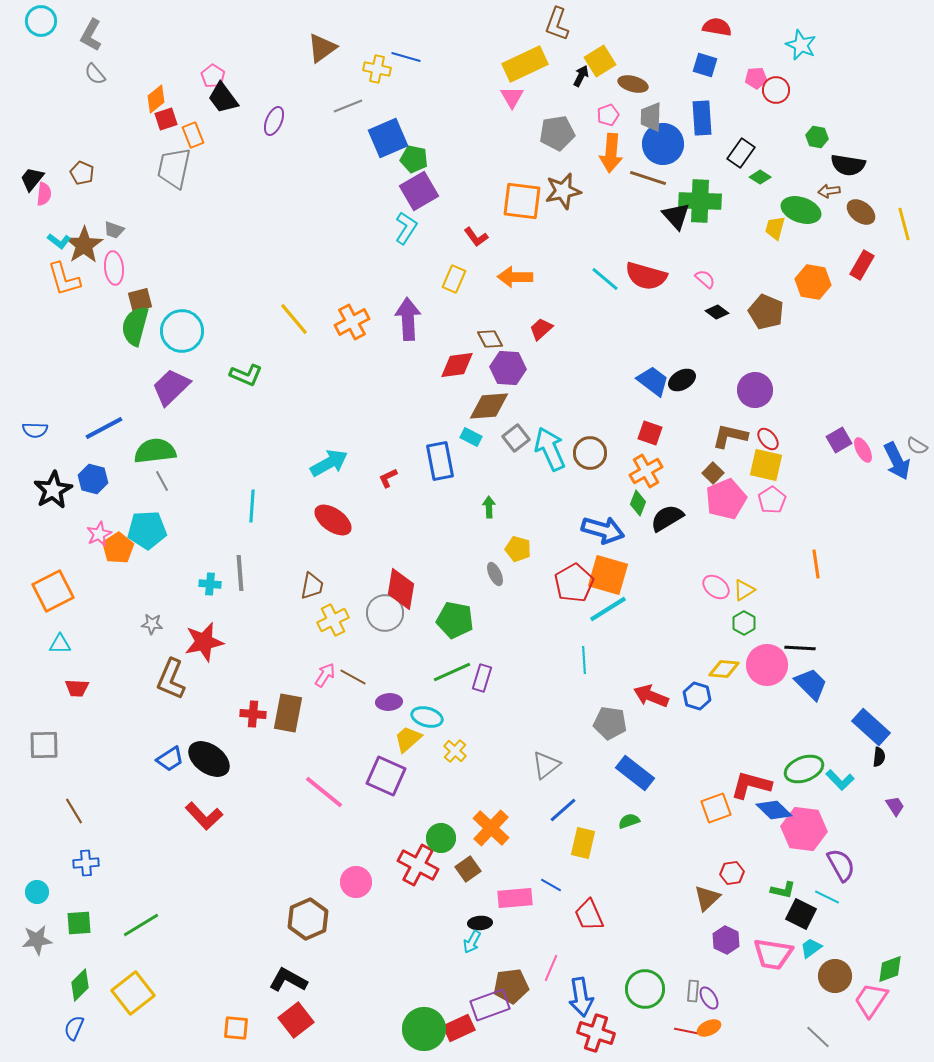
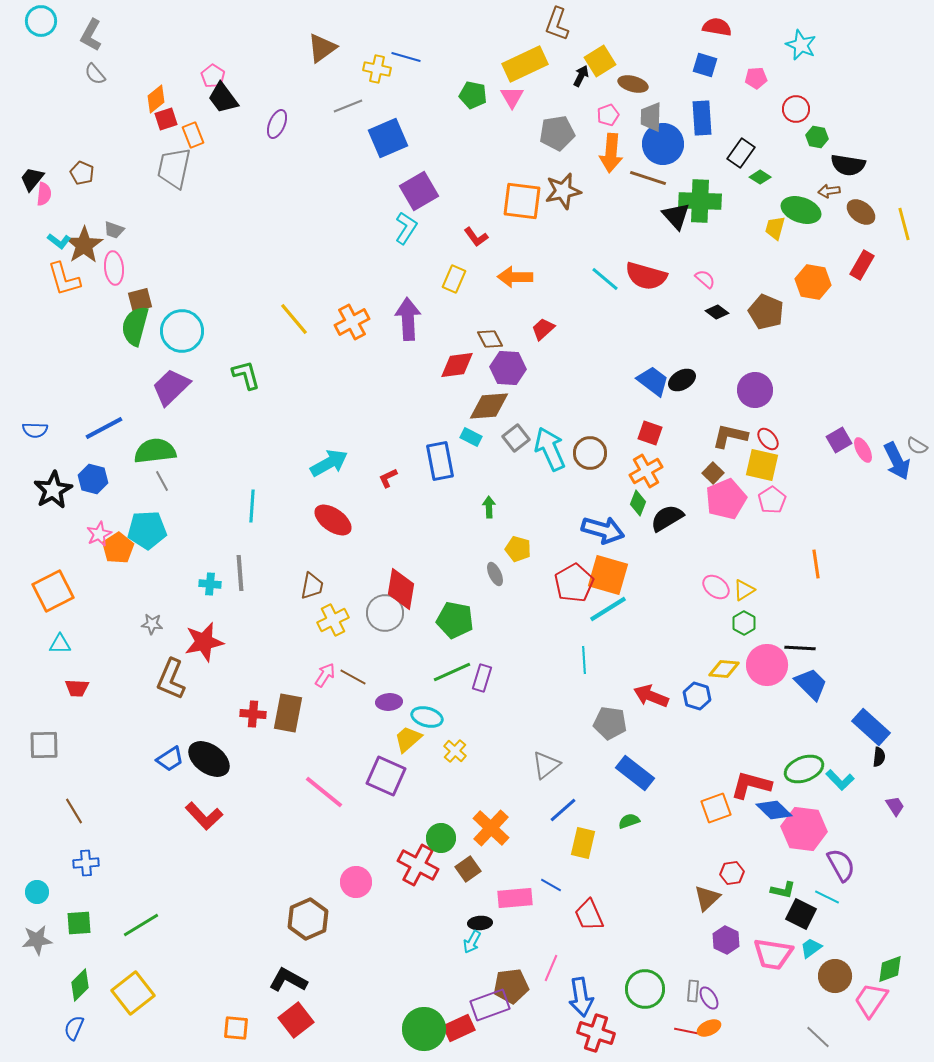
red circle at (776, 90): moved 20 px right, 19 px down
purple ellipse at (274, 121): moved 3 px right, 3 px down
green pentagon at (414, 159): moved 59 px right, 64 px up
red trapezoid at (541, 329): moved 2 px right
green L-shape at (246, 375): rotated 128 degrees counterclockwise
yellow square at (766, 465): moved 4 px left
